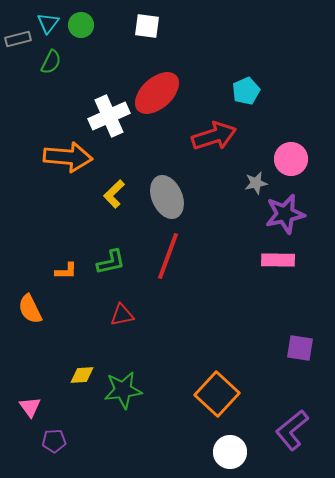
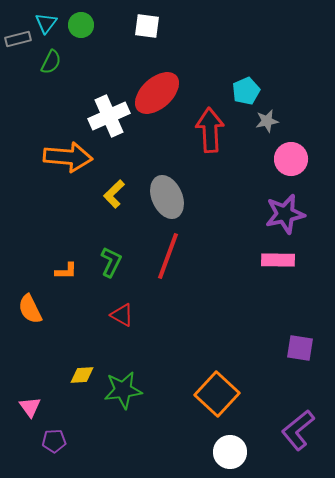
cyan triangle: moved 2 px left
red arrow: moved 4 px left, 6 px up; rotated 75 degrees counterclockwise
gray star: moved 11 px right, 62 px up
green L-shape: rotated 52 degrees counterclockwise
red triangle: rotated 40 degrees clockwise
purple L-shape: moved 6 px right
